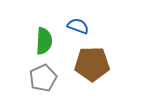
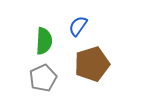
blue semicircle: rotated 75 degrees counterclockwise
brown pentagon: rotated 16 degrees counterclockwise
